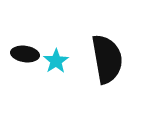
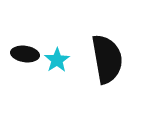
cyan star: moved 1 px right, 1 px up
